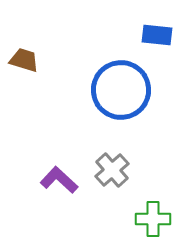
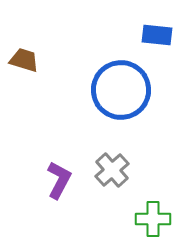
purple L-shape: rotated 75 degrees clockwise
